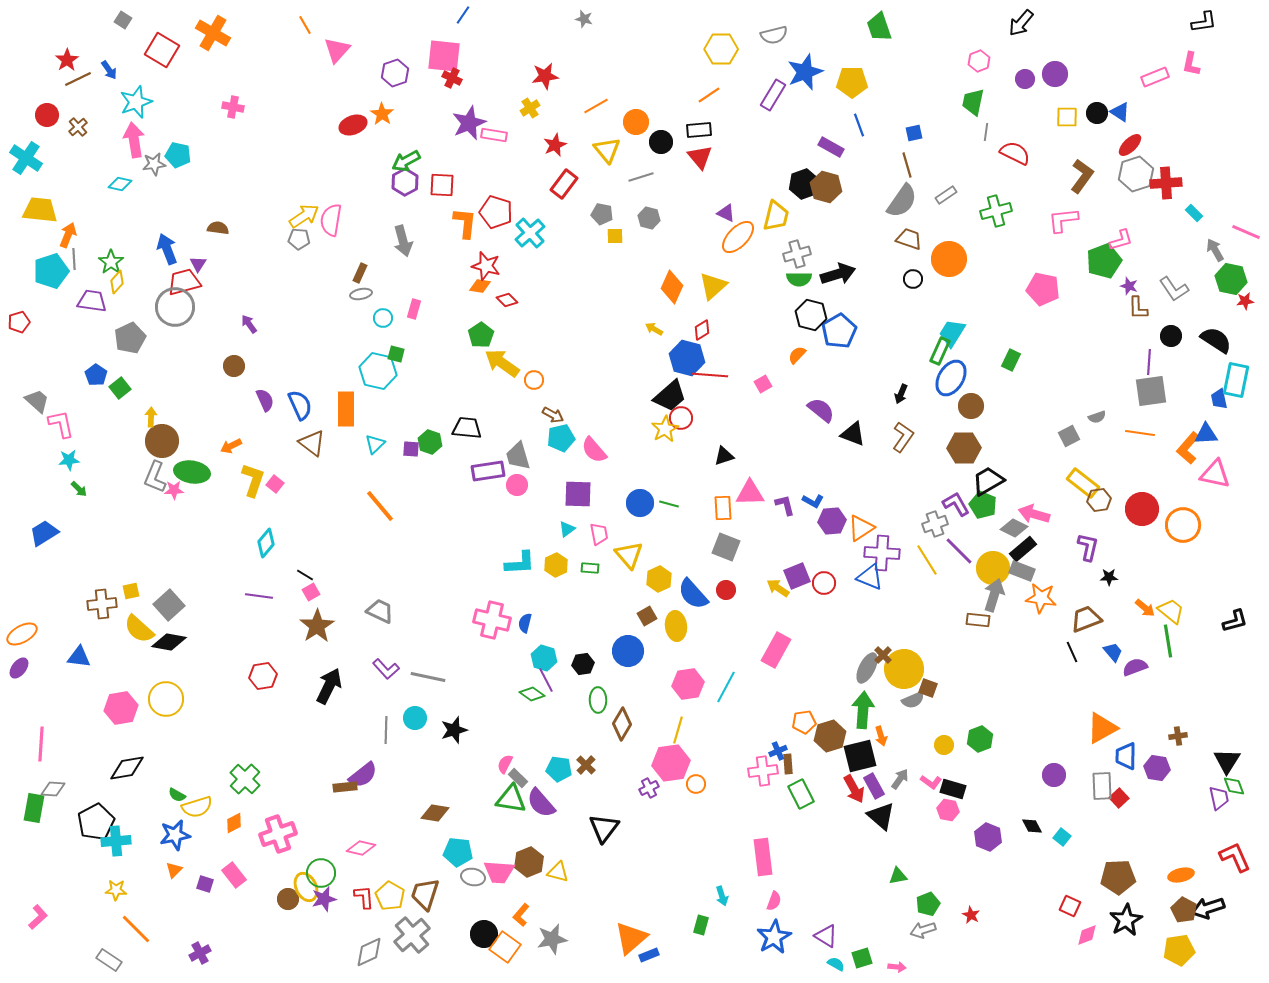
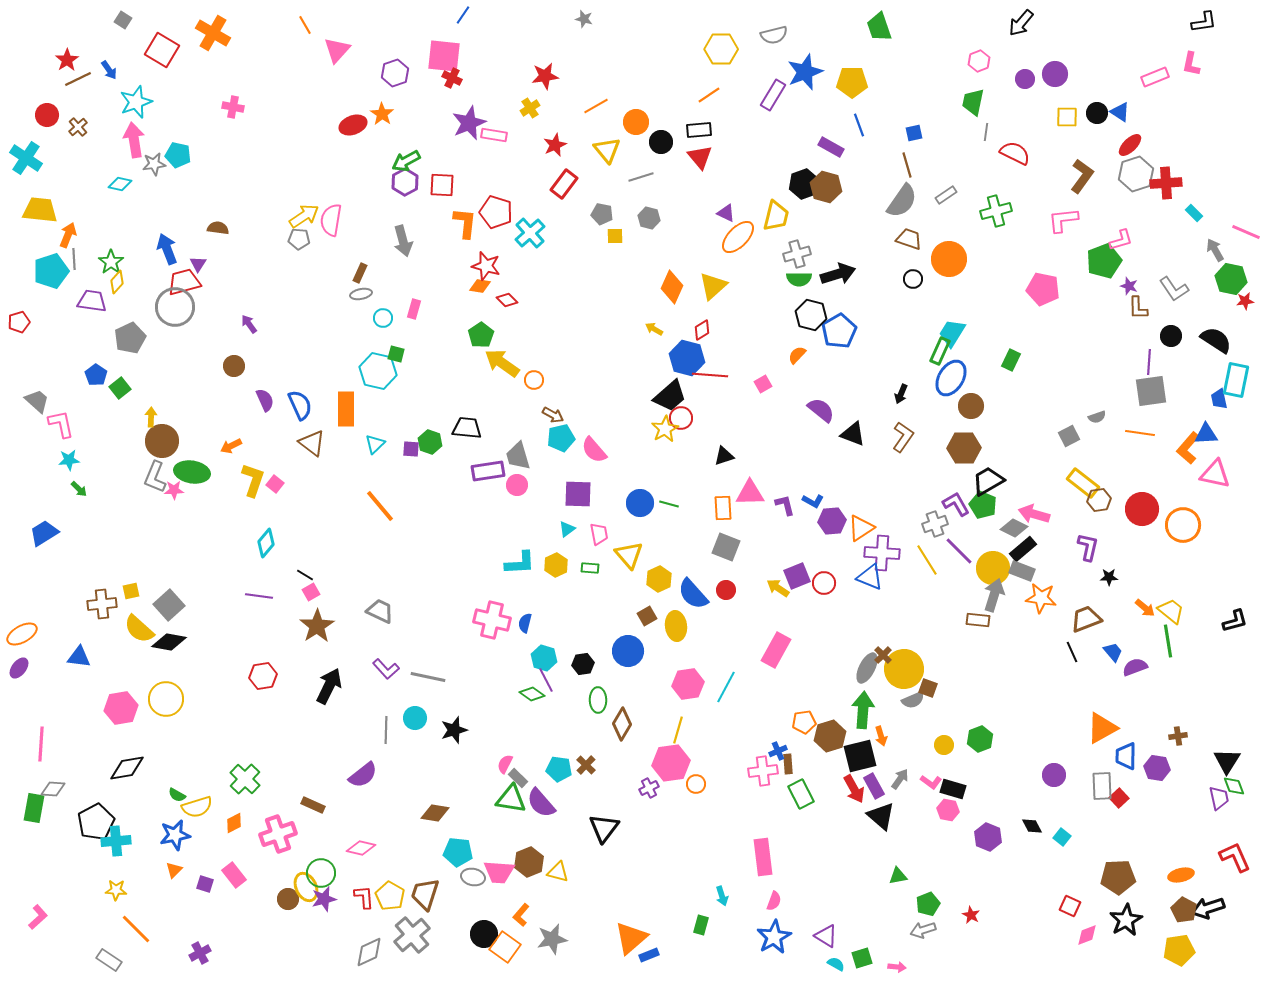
brown rectangle at (345, 787): moved 32 px left, 18 px down; rotated 30 degrees clockwise
